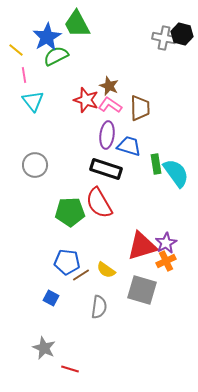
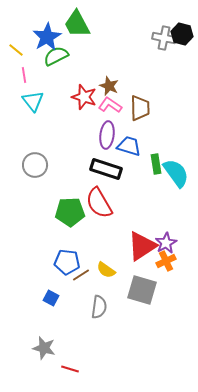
red star: moved 2 px left, 3 px up
red triangle: rotated 16 degrees counterclockwise
gray star: rotated 10 degrees counterclockwise
